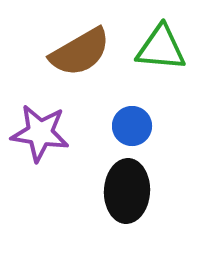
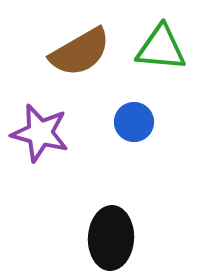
blue circle: moved 2 px right, 4 px up
purple star: rotated 6 degrees clockwise
black ellipse: moved 16 px left, 47 px down
